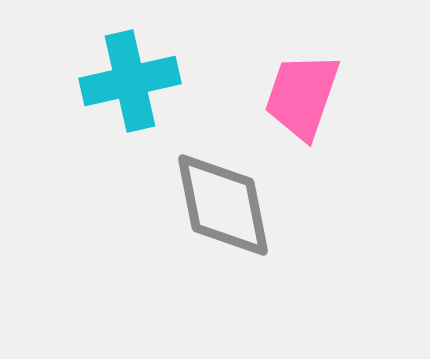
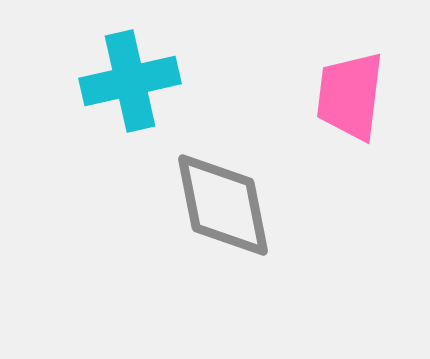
pink trapezoid: moved 48 px right; rotated 12 degrees counterclockwise
